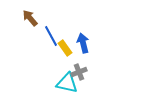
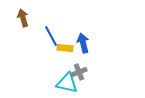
brown arrow: moved 7 px left; rotated 24 degrees clockwise
yellow rectangle: rotated 49 degrees counterclockwise
